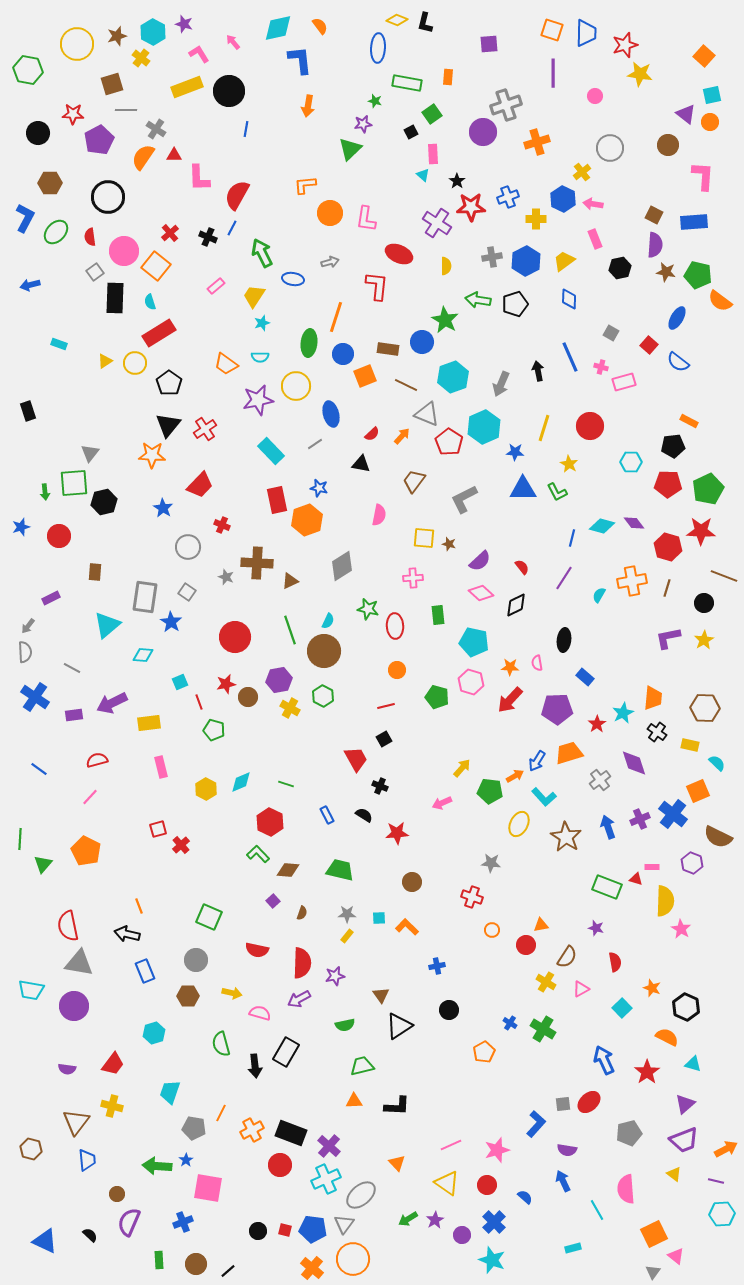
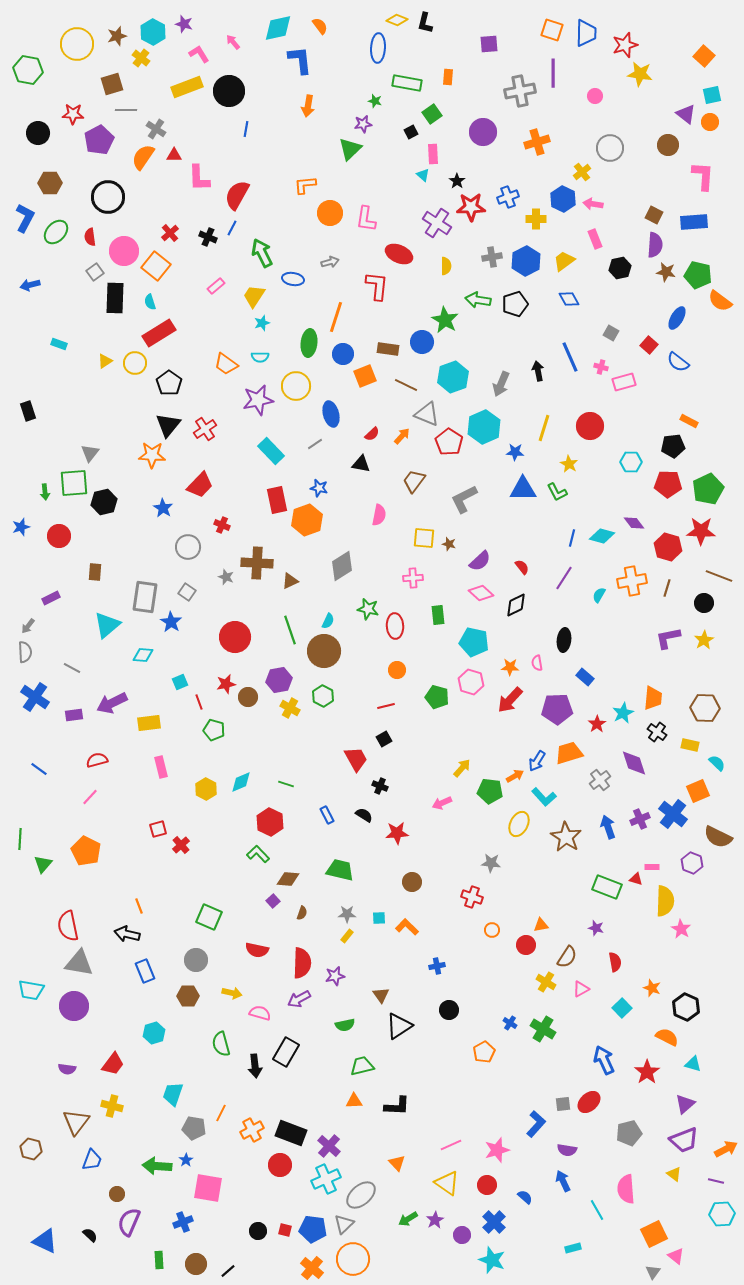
gray cross at (506, 105): moved 14 px right, 14 px up; rotated 8 degrees clockwise
blue diamond at (569, 299): rotated 30 degrees counterclockwise
cyan diamond at (602, 526): moved 10 px down
brown line at (724, 576): moved 5 px left
brown diamond at (288, 870): moved 9 px down
cyan trapezoid at (170, 1092): moved 3 px right, 2 px down
blue trapezoid at (87, 1160): moved 5 px right; rotated 25 degrees clockwise
gray triangle at (344, 1224): rotated 10 degrees clockwise
